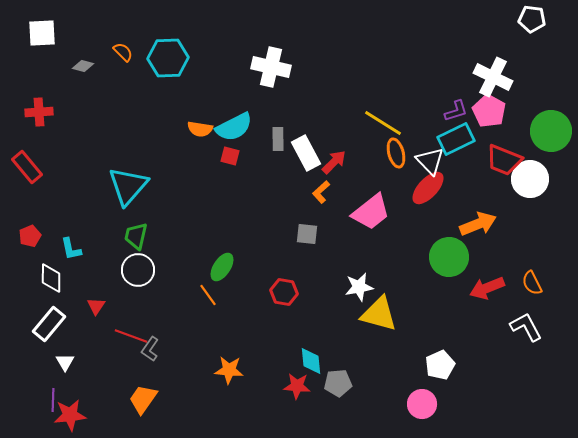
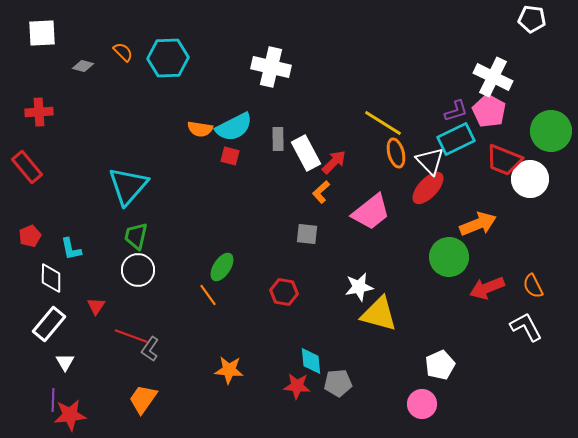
orange semicircle at (532, 283): moved 1 px right, 3 px down
